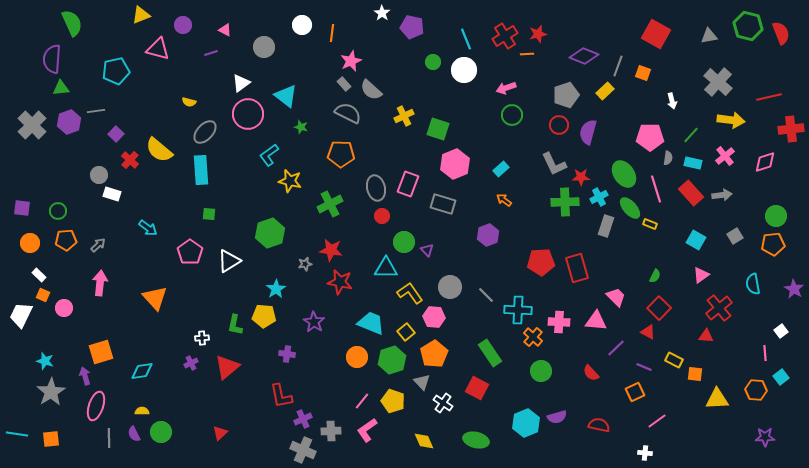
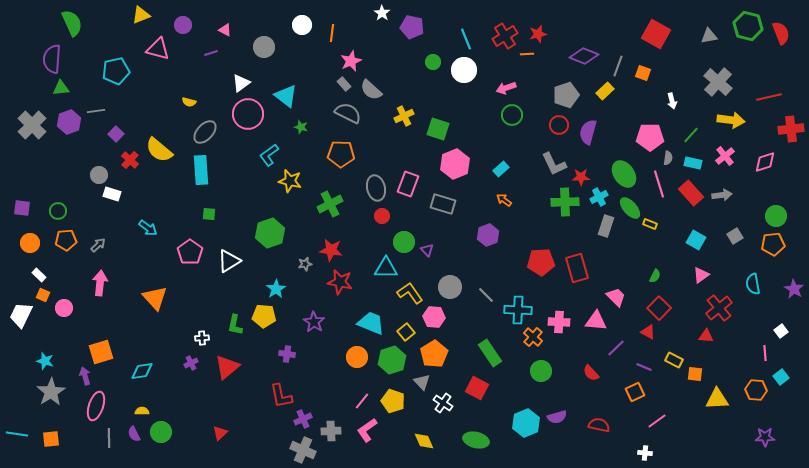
pink line at (656, 189): moved 3 px right, 5 px up
